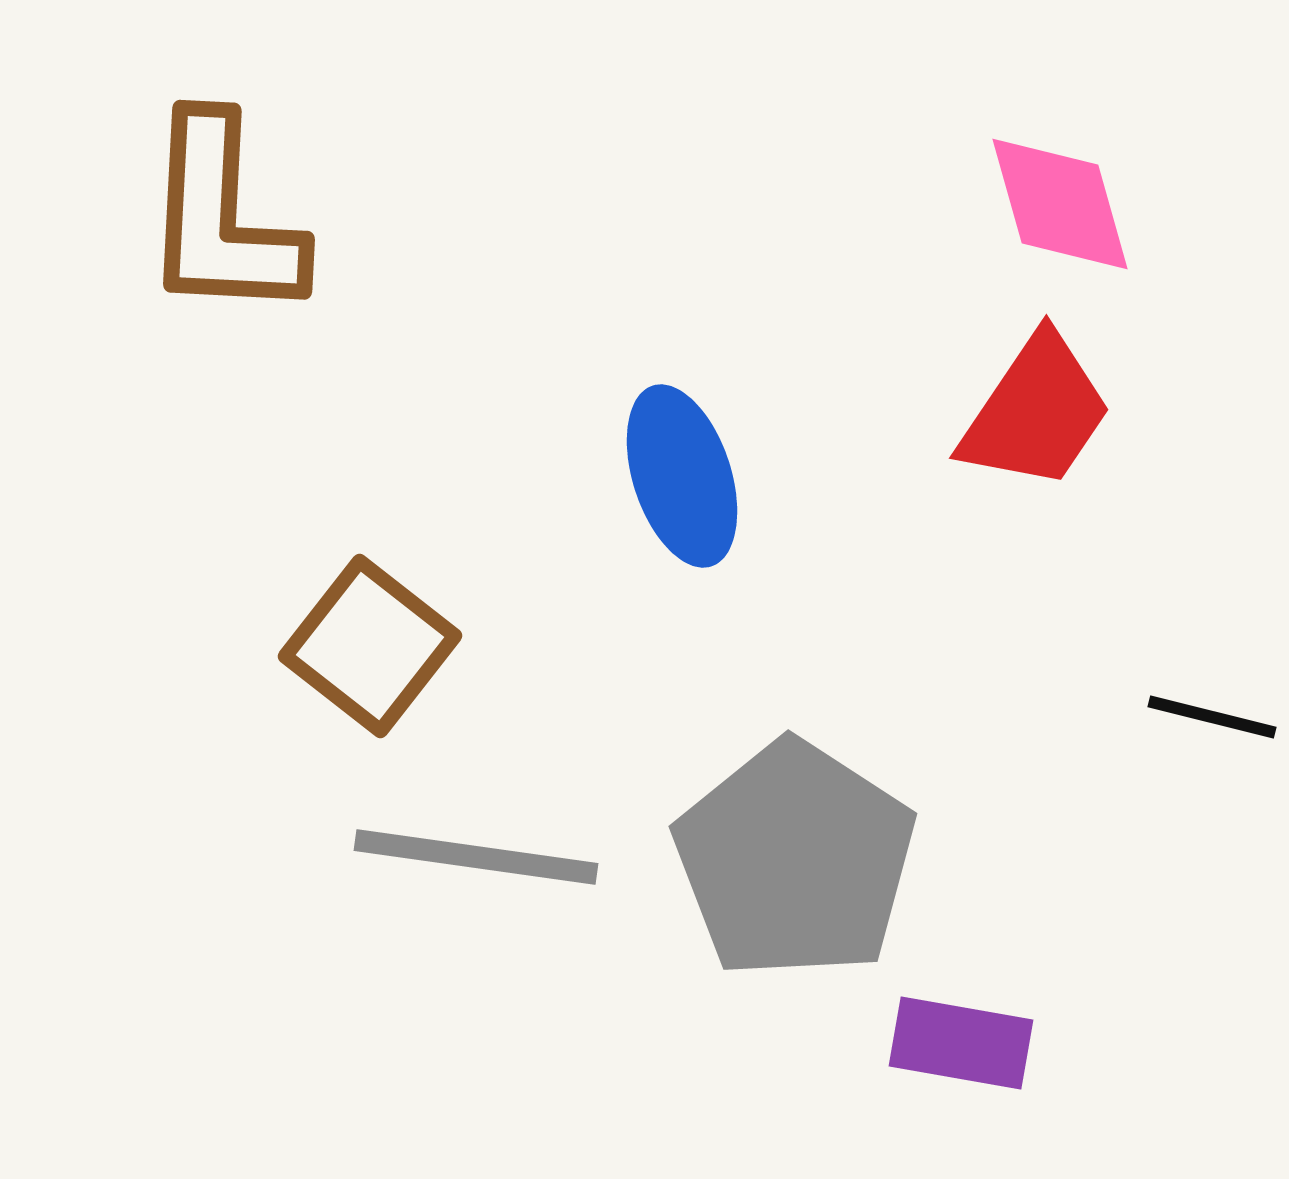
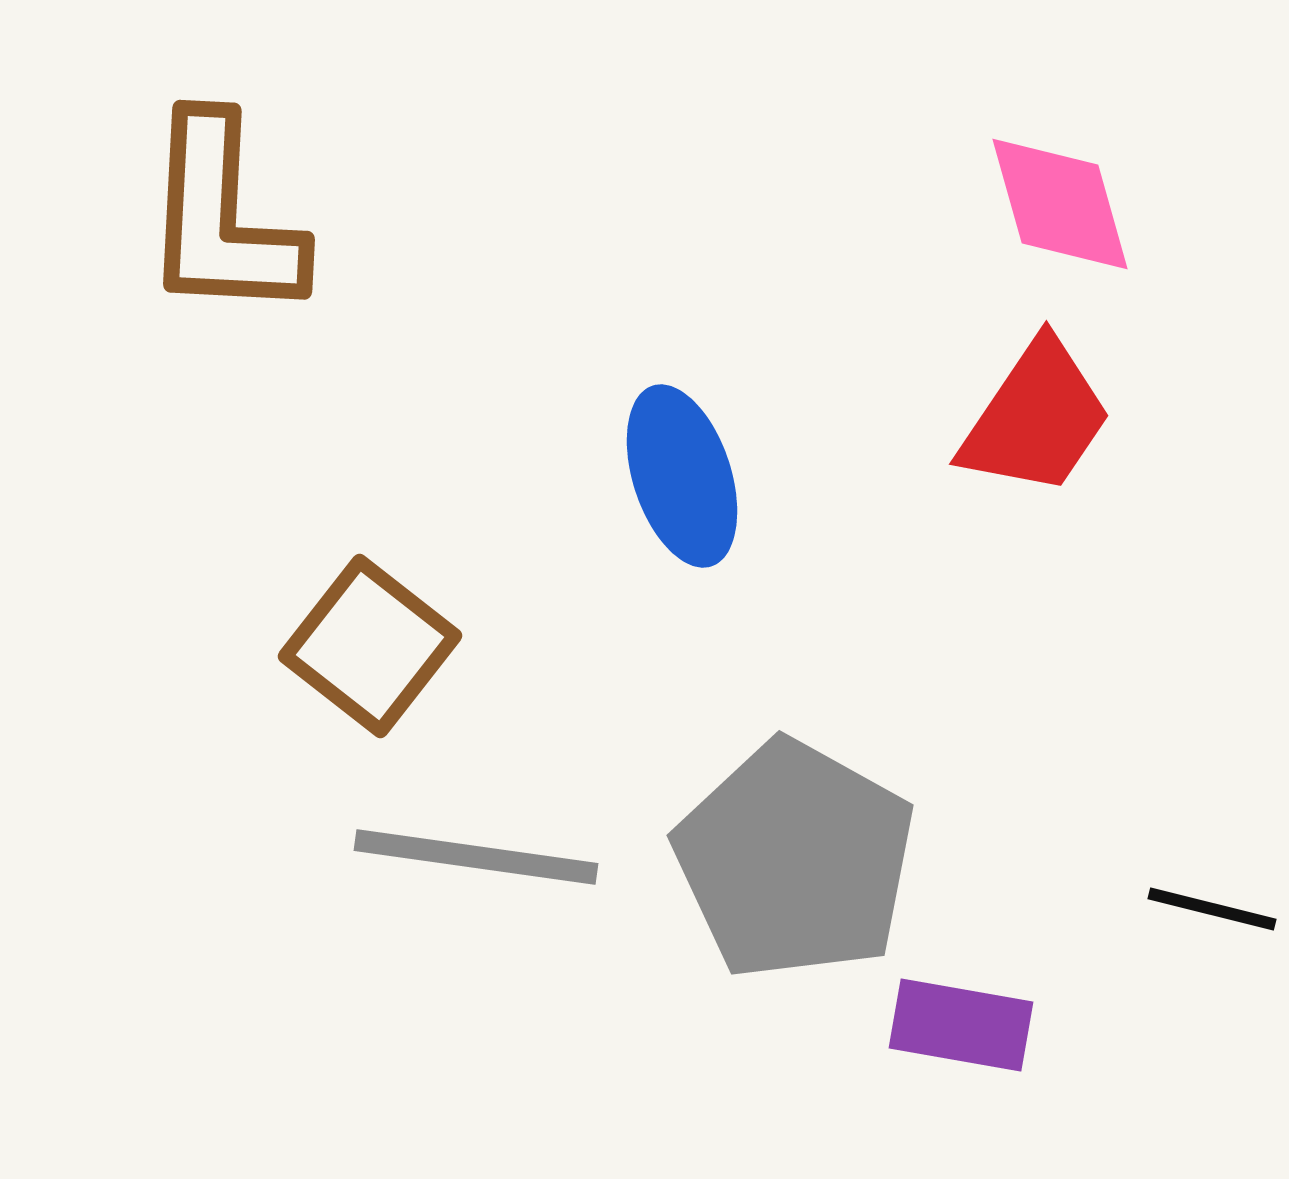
red trapezoid: moved 6 px down
black line: moved 192 px down
gray pentagon: rotated 4 degrees counterclockwise
purple rectangle: moved 18 px up
